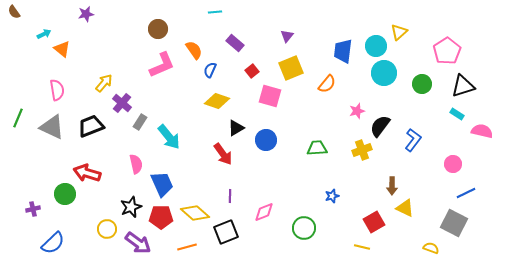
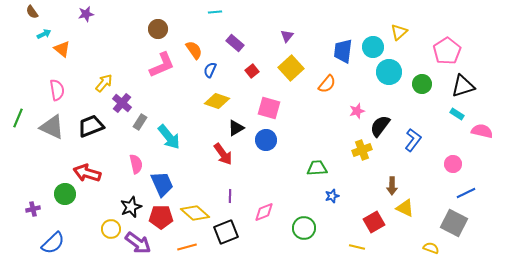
brown semicircle at (14, 12): moved 18 px right
cyan circle at (376, 46): moved 3 px left, 1 px down
yellow square at (291, 68): rotated 20 degrees counterclockwise
cyan circle at (384, 73): moved 5 px right, 1 px up
pink square at (270, 96): moved 1 px left, 12 px down
green trapezoid at (317, 148): moved 20 px down
yellow circle at (107, 229): moved 4 px right
yellow line at (362, 247): moved 5 px left
